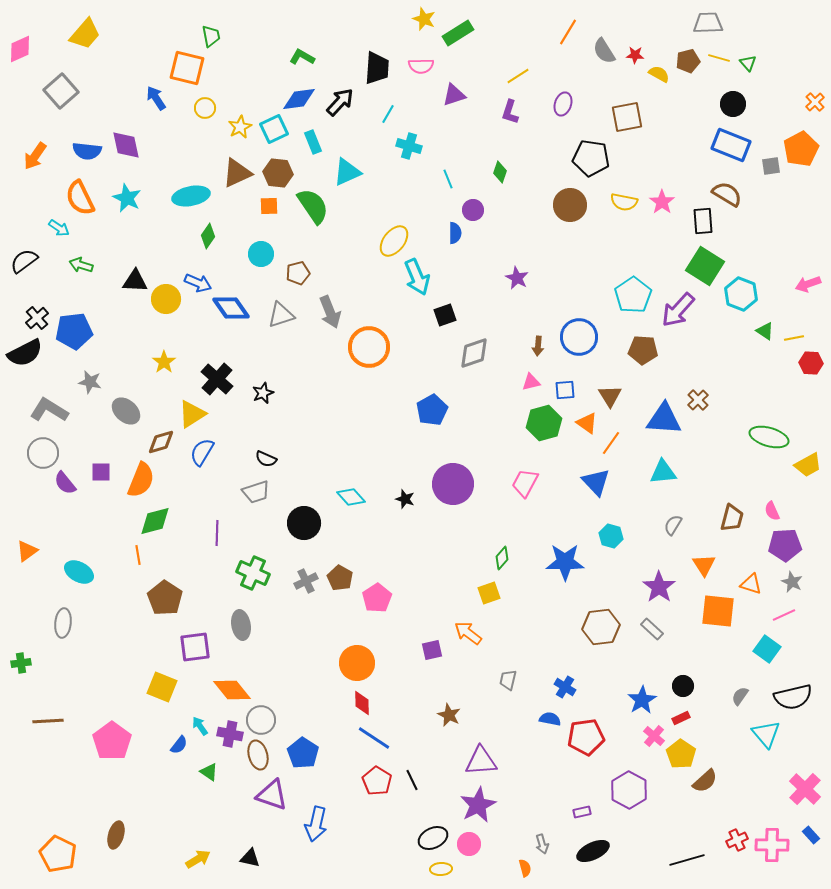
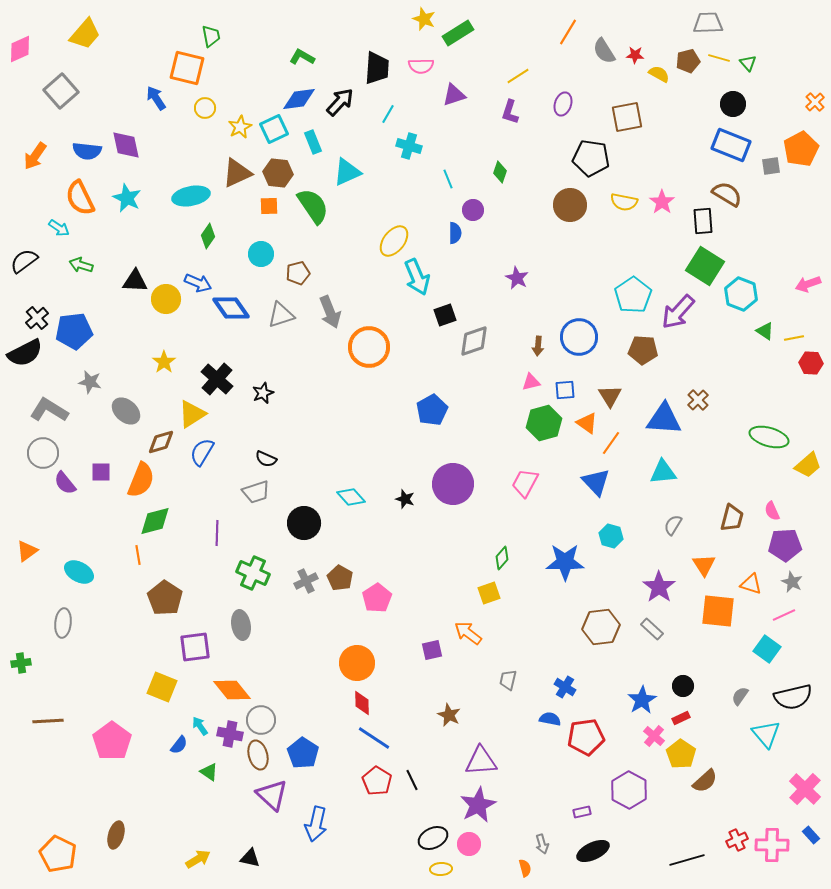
purple arrow at (678, 310): moved 2 px down
gray diamond at (474, 353): moved 12 px up
yellow trapezoid at (808, 465): rotated 12 degrees counterclockwise
purple triangle at (272, 795): rotated 24 degrees clockwise
